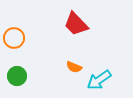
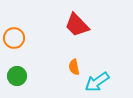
red trapezoid: moved 1 px right, 1 px down
orange semicircle: rotated 56 degrees clockwise
cyan arrow: moved 2 px left, 2 px down
